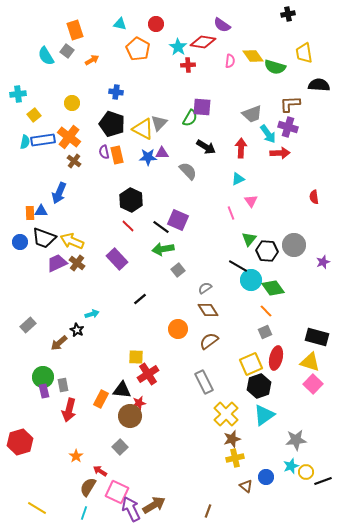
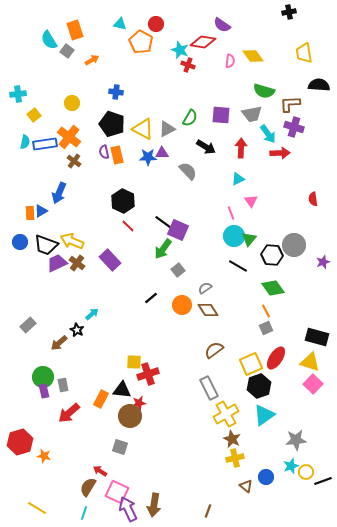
black cross at (288, 14): moved 1 px right, 2 px up
cyan star at (178, 47): moved 2 px right, 3 px down; rotated 12 degrees counterclockwise
orange pentagon at (138, 49): moved 3 px right, 7 px up
cyan semicircle at (46, 56): moved 3 px right, 16 px up
red cross at (188, 65): rotated 24 degrees clockwise
green semicircle at (275, 67): moved 11 px left, 24 px down
purple square at (202, 107): moved 19 px right, 8 px down
gray trapezoid at (252, 114): rotated 10 degrees clockwise
gray triangle at (159, 123): moved 8 px right, 6 px down; rotated 18 degrees clockwise
purple cross at (288, 127): moved 6 px right
blue rectangle at (43, 140): moved 2 px right, 4 px down
red semicircle at (314, 197): moved 1 px left, 2 px down
black hexagon at (131, 200): moved 8 px left, 1 px down
blue triangle at (41, 211): rotated 32 degrees counterclockwise
purple square at (178, 220): moved 10 px down
black line at (161, 227): moved 2 px right, 5 px up
black trapezoid at (44, 238): moved 2 px right, 7 px down
green arrow at (163, 249): rotated 45 degrees counterclockwise
black hexagon at (267, 251): moved 5 px right, 4 px down
purple rectangle at (117, 259): moved 7 px left, 1 px down
cyan circle at (251, 280): moved 17 px left, 44 px up
black line at (140, 299): moved 11 px right, 1 px up
orange line at (266, 311): rotated 16 degrees clockwise
cyan arrow at (92, 314): rotated 24 degrees counterclockwise
orange circle at (178, 329): moved 4 px right, 24 px up
gray square at (265, 332): moved 1 px right, 4 px up
brown semicircle at (209, 341): moved 5 px right, 9 px down
yellow square at (136, 357): moved 2 px left, 5 px down
red ellipse at (276, 358): rotated 20 degrees clockwise
red cross at (148, 374): rotated 15 degrees clockwise
gray rectangle at (204, 382): moved 5 px right, 6 px down
red arrow at (69, 410): moved 3 px down; rotated 35 degrees clockwise
yellow cross at (226, 414): rotated 15 degrees clockwise
brown star at (232, 439): rotated 30 degrees counterclockwise
gray square at (120, 447): rotated 28 degrees counterclockwise
orange star at (76, 456): moved 32 px left; rotated 24 degrees counterclockwise
brown arrow at (154, 505): rotated 130 degrees clockwise
purple arrow at (131, 509): moved 3 px left
